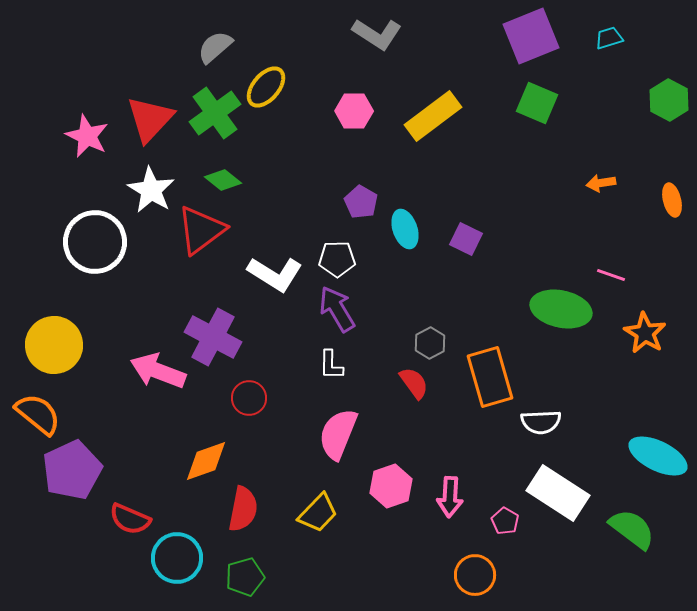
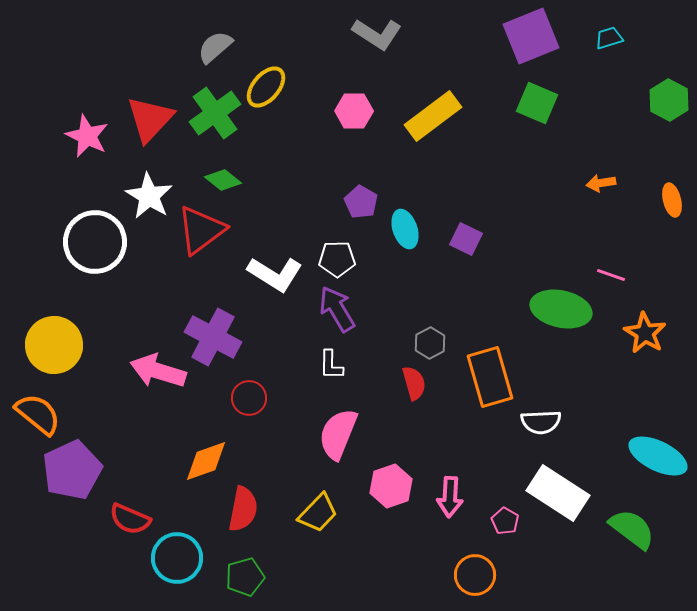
white star at (151, 190): moved 2 px left, 6 px down
pink arrow at (158, 371): rotated 4 degrees counterclockwise
red semicircle at (414, 383): rotated 20 degrees clockwise
